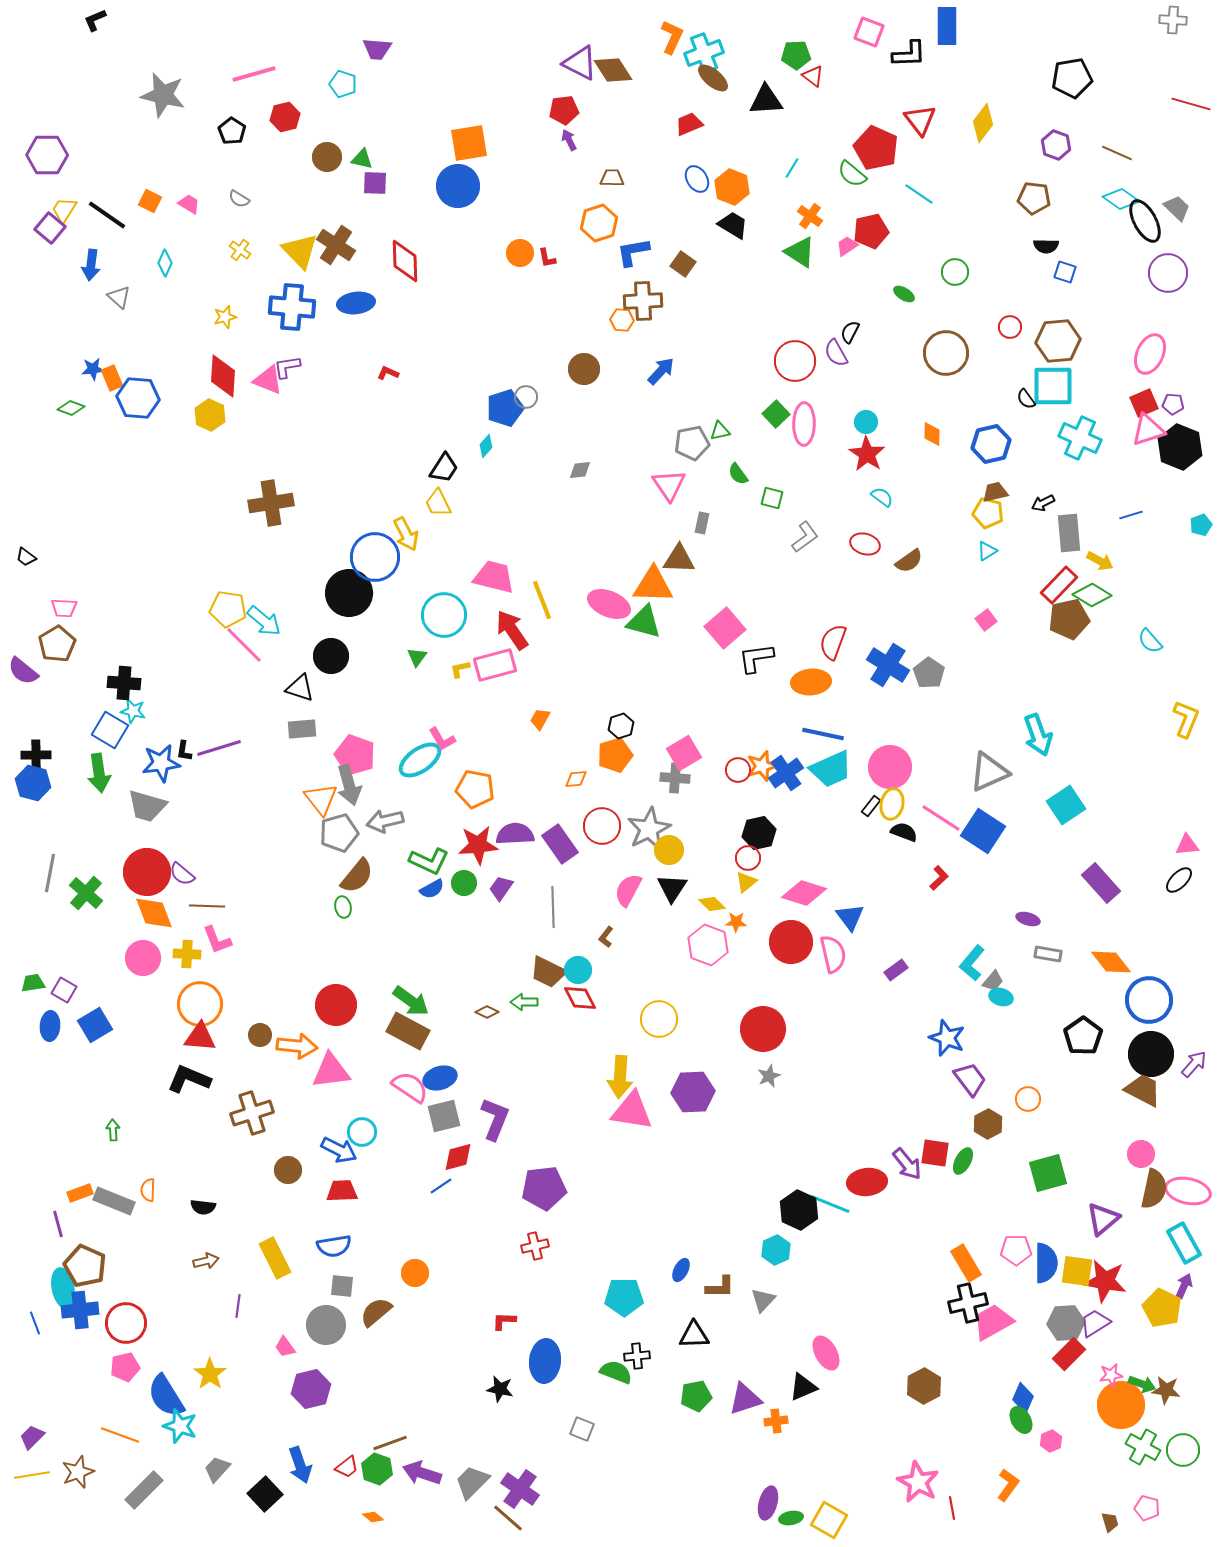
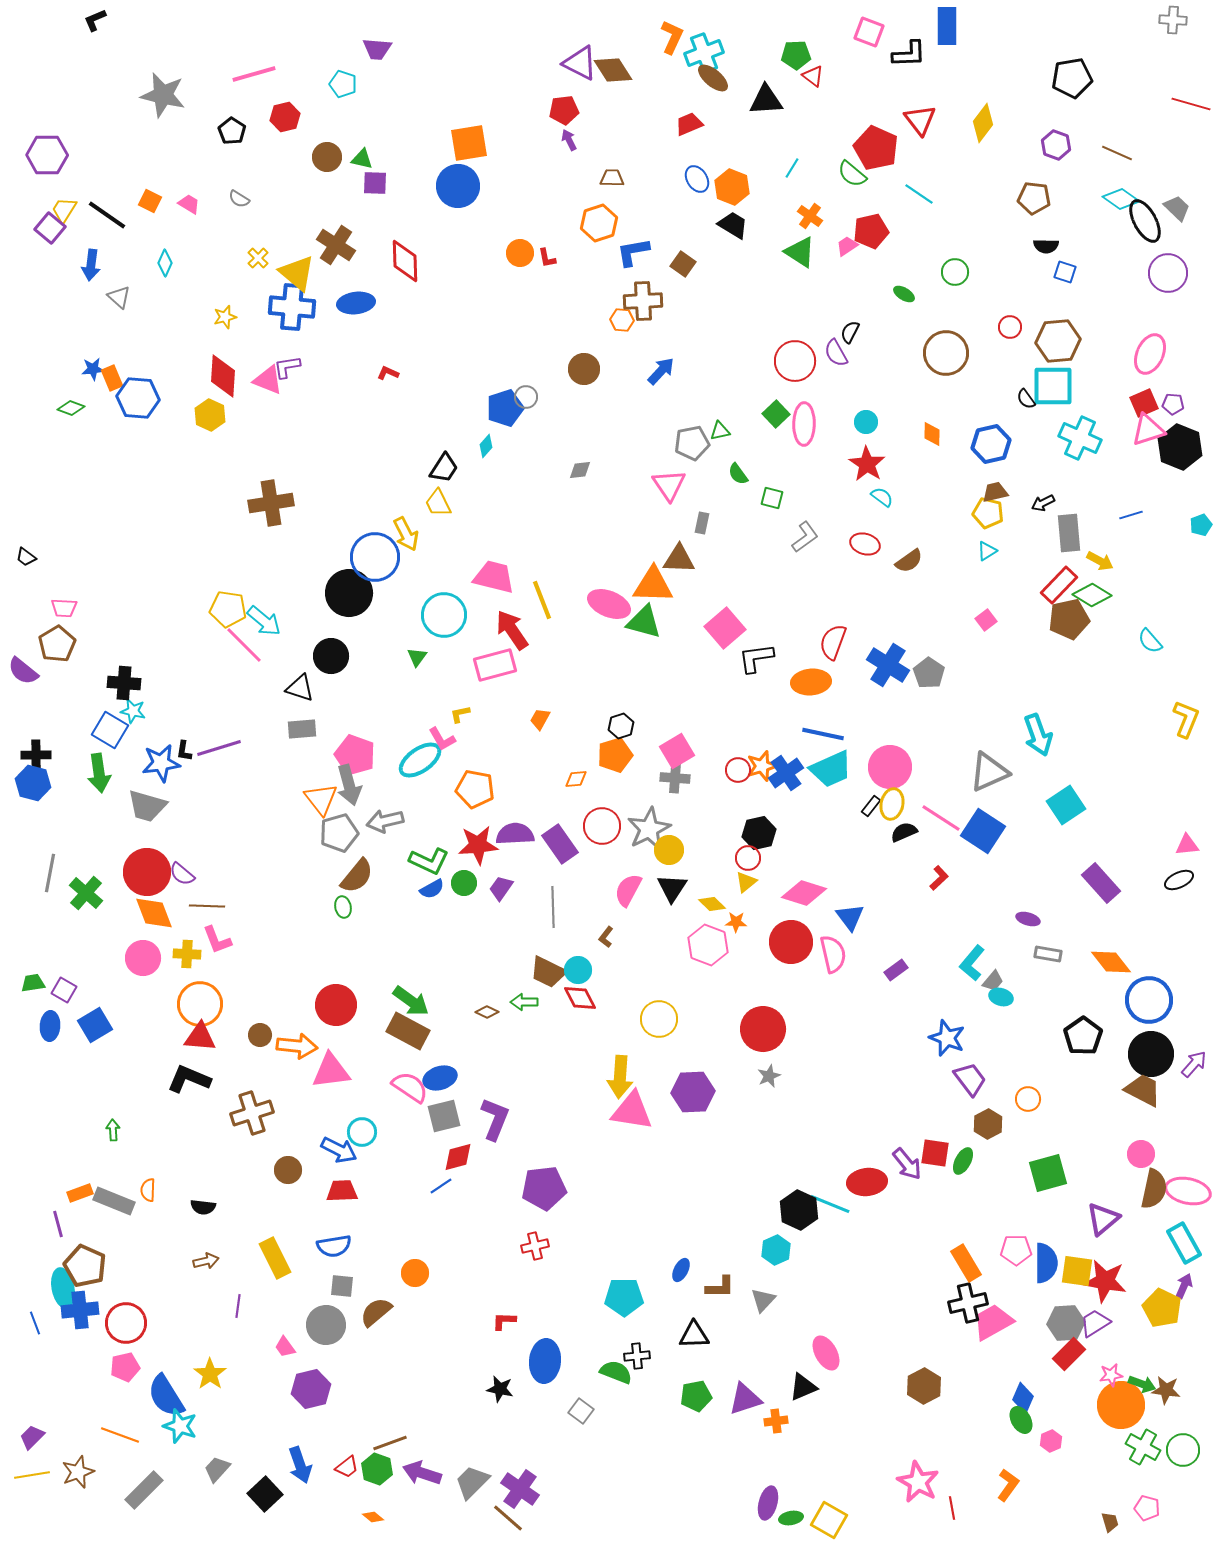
yellow cross at (240, 250): moved 18 px right, 8 px down; rotated 10 degrees clockwise
yellow triangle at (300, 251): moved 3 px left, 22 px down; rotated 6 degrees counterclockwise
red star at (867, 454): moved 10 px down
yellow L-shape at (460, 669): moved 45 px down
pink square at (684, 753): moved 7 px left, 2 px up
black semicircle at (904, 832): rotated 44 degrees counterclockwise
black ellipse at (1179, 880): rotated 20 degrees clockwise
gray square at (582, 1429): moved 1 px left, 18 px up; rotated 15 degrees clockwise
